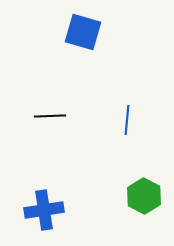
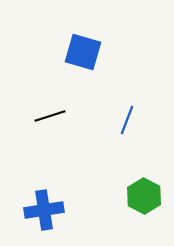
blue square: moved 20 px down
black line: rotated 16 degrees counterclockwise
blue line: rotated 16 degrees clockwise
